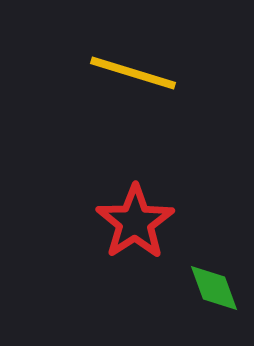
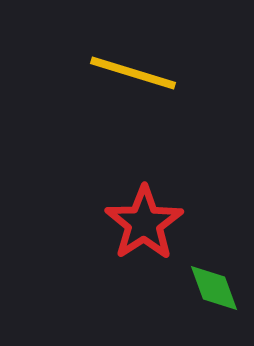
red star: moved 9 px right, 1 px down
